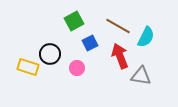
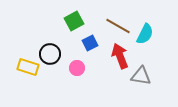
cyan semicircle: moved 1 px left, 3 px up
